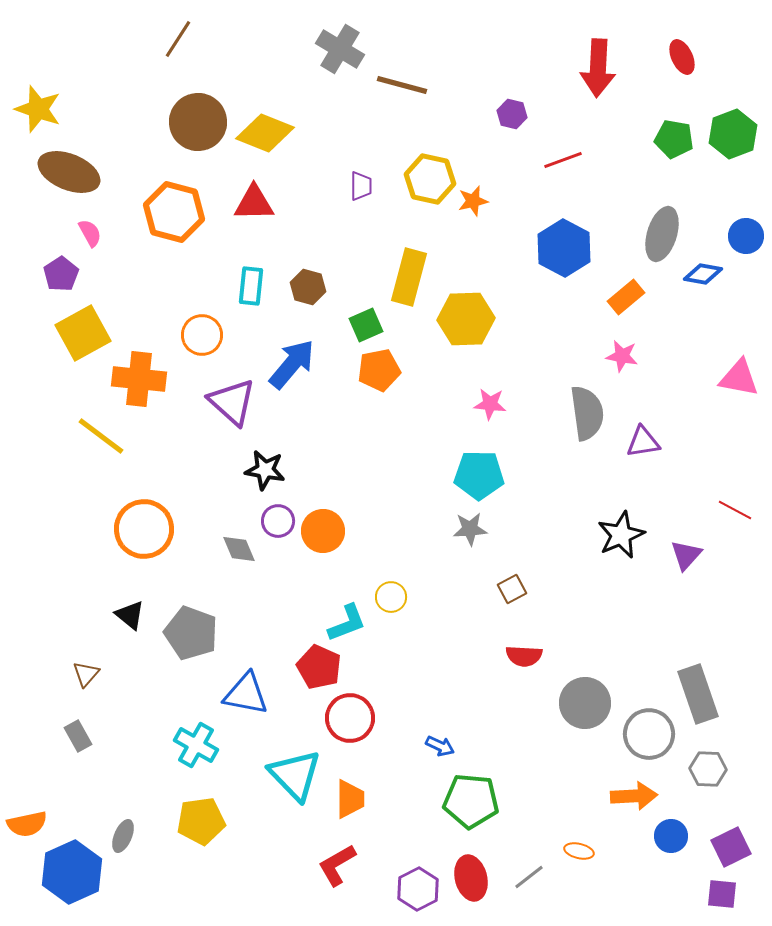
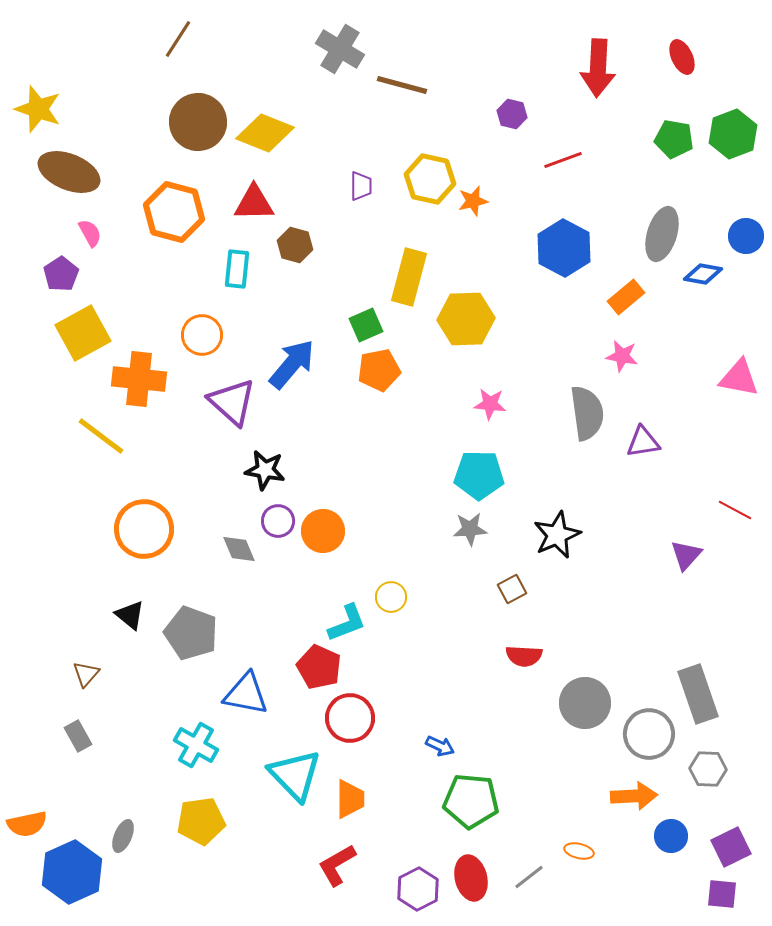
cyan rectangle at (251, 286): moved 14 px left, 17 px up
brown hexagon at (308, 287): moved 13 px left, 42 px up
black star at (621, 535): moved 64 px left
